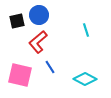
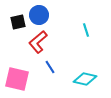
black square: moved 1 px right, 1 px down
pink square: moved 3 px left, 4 px down
cyan diamond: rotated 15 degrees counterclockwise
